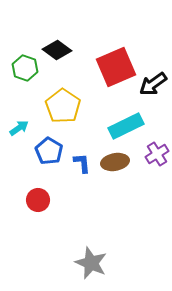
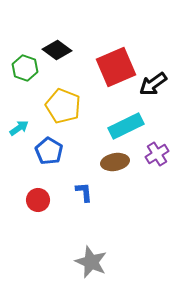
yellow pentagon: rotated 12 degrees counterclockwise
blue L-shape: moved 2 px right, 29 px down
gray star: moved 1 px up
